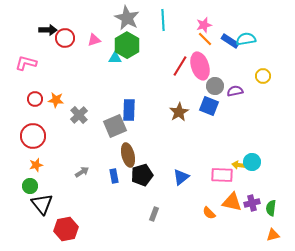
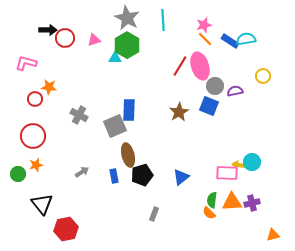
orange star at (56, 100): moved 7 px left, 13 px up
gray cross at (79, 115): rotated 18 degrees counterclockwise
pink rectangle at (222, 175): moved 5 px right, 2 px up
green circle at (30, 186): moved 12 px left, 12 px up
orange triangle at (232, 202): rotated 15 degrees counterclockwise
green semicircle at (271, 208): moved 59 px left, 8 px up
